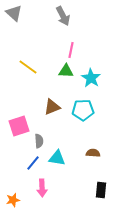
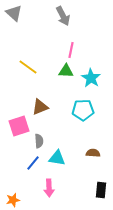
brown triangle: moved 12 px left
pink arrow: moved 7 px right
